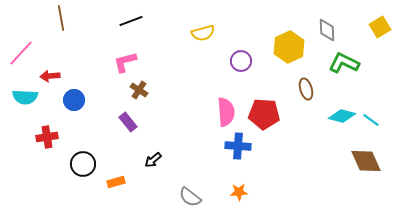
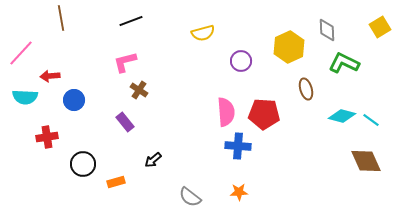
purple rectangle: moved 3 px left
